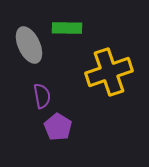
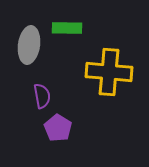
gray ellipse: rotated 33 degrees clockwise
yellow cross: rotated 24 degrees clockwise
purple pentagon: moved 1 px down
